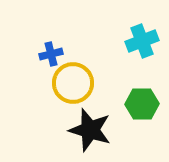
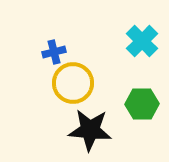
cyan cross: rotated 24 degrees counterclockwise
blue cross: moved 3 px right, 2 px up
black star: rotated 12 degrees counterclockwise
